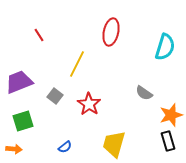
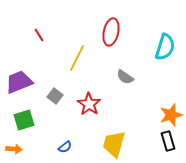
yellow line: moved 6 px up
gray semicircle: moved 19 px left, 16 px up
green square: moved 1 px right, 1 px up
